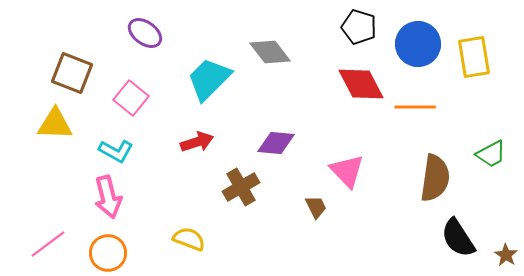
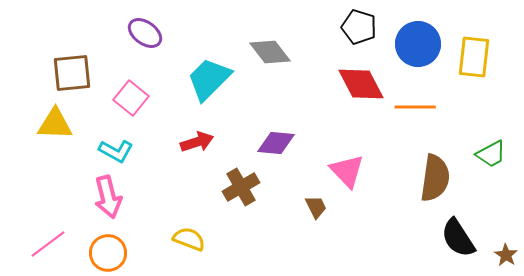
yellow rectangle: rotated 15 degrees clockwise
brown square: rotated 27 degrees counterclockwise
